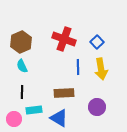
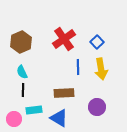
red cross: rotated 35 degrees clockwise
cyan semicircle: moved 6 px down
black line: moved 1 px right, 2 px up
